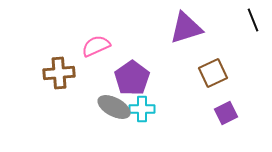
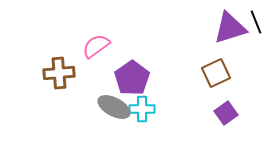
black line: moved 3 px right, 2 px down
purple triangle: moved 44 px right
pink semicircle: rotated 12 degrees counterclockwise
brown square: moved 3 px right
purple square: rotated 10 degrees counterclockwise
